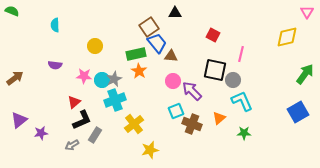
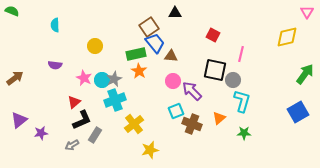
blue trapezoid: moved 2 px left
pink star: moved 2 px down; rotated 21 degrees clockwise
cyan L-shape: rotated 40 degrees clockwise
